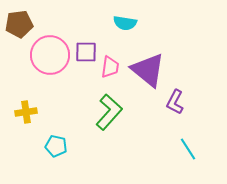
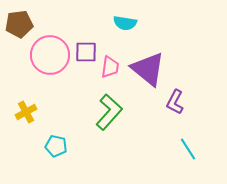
purple triangle: moved 1 px up
yellow cross: rotated 20 degrees counterclockwise
